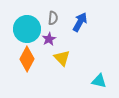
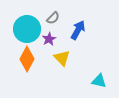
gray semicircle: rotated 40 degrees clockwise
blue arrow: moved 2 px left, 8 px down
